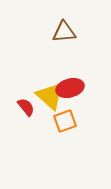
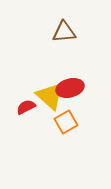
red semicircle: rotated 78 degrees counterclockwise
orange square: moved 1 px right, 1 px down; rotated 10 degrees counterclockwise
